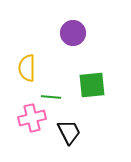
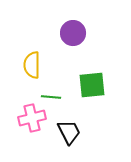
yellow semicircle: moved 5 px right, 3 px up
